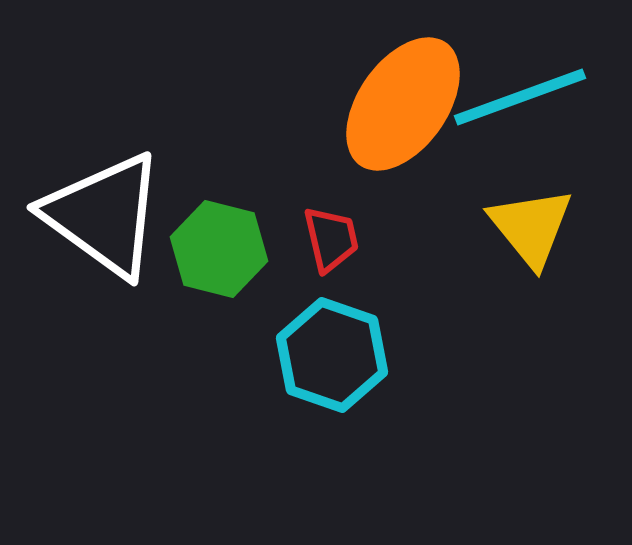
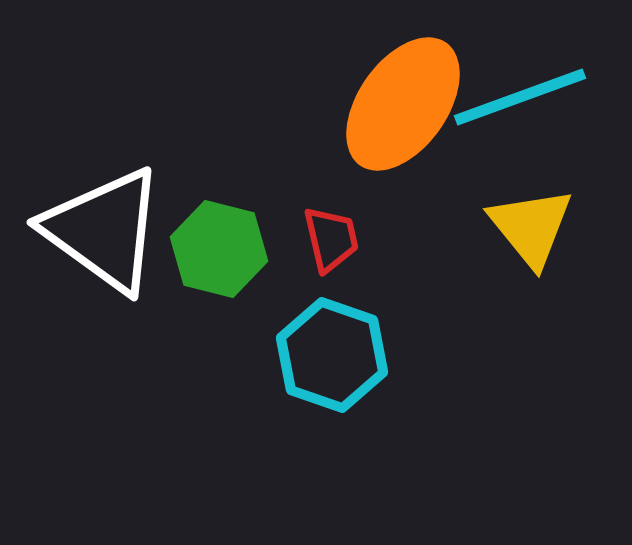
white triangle: moved 15 px down
